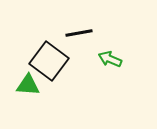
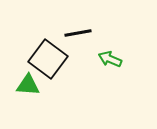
black line: moved 1 px left
black square: moved 1 px left, 2 px up
